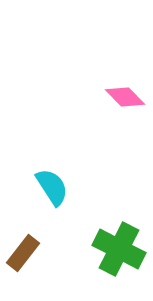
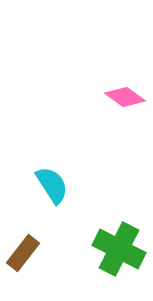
pink diamond: rotated 9 degrees counterclockwise
cyan semicircle: moved 2 px up
